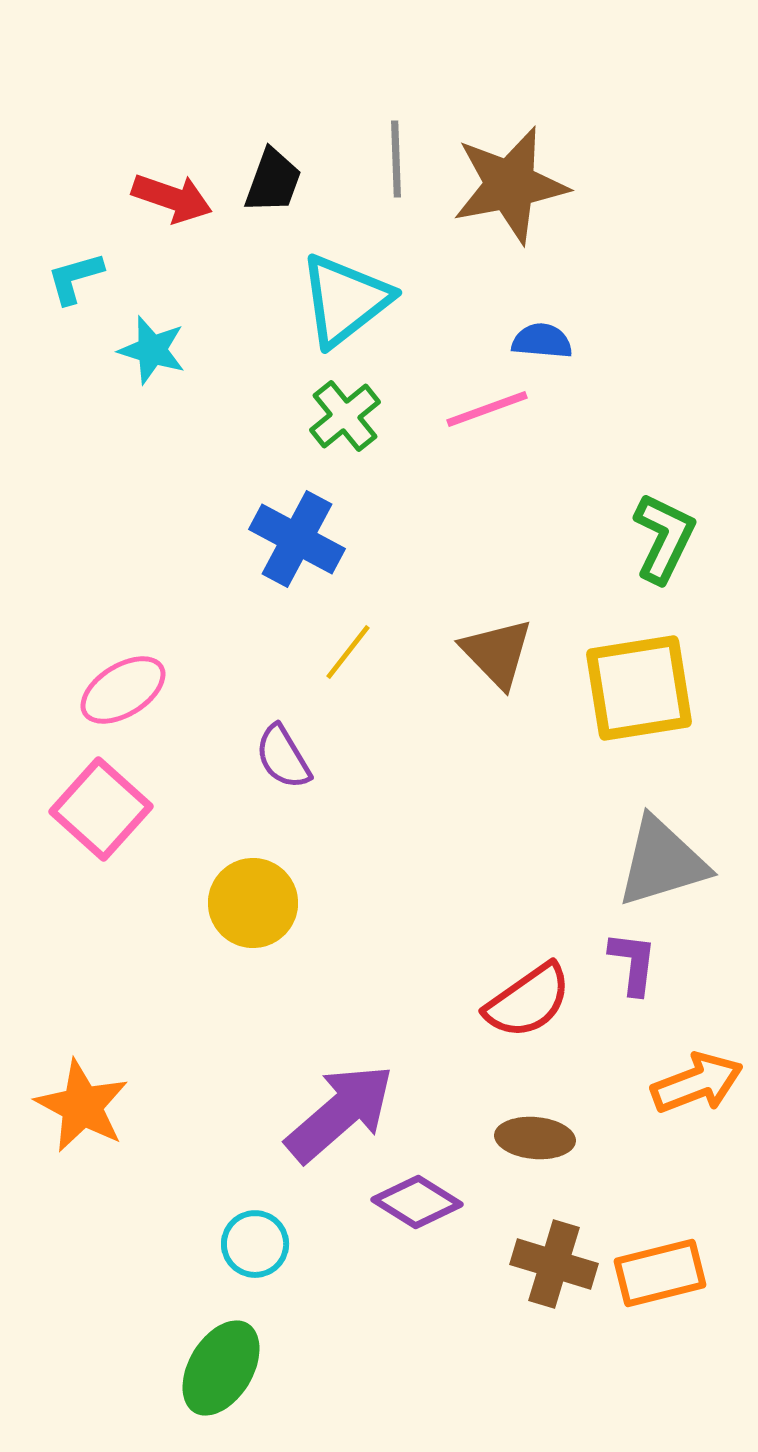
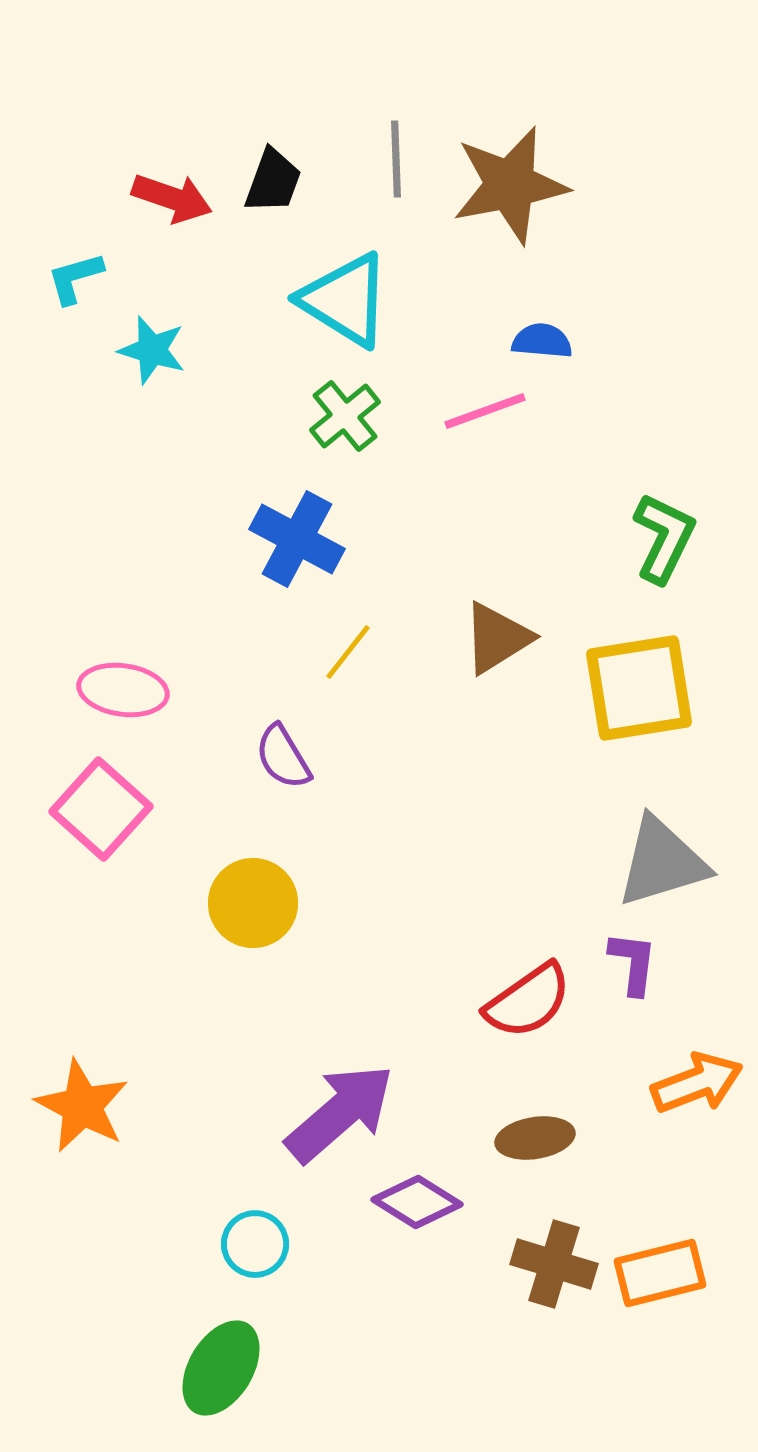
cyan triangle: rotated 50 degrees counterclockwise
pink line: moved 2 px left, 2 px down
brown triangle: moved 15 px up; rotated 42 degrees clockwise
pink ellipse: rotated 40 degrees clockwise
brown ellipse: rotated 14 degrees counterclockwise
